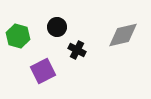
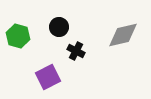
black circle: moved 2 px right
black cross: moved 1 px left, 1 px down
purple square: moved 5 px right, 6 px down
